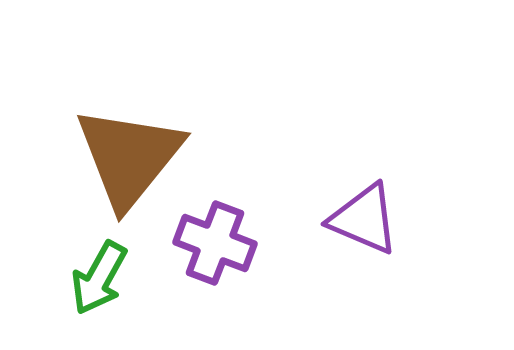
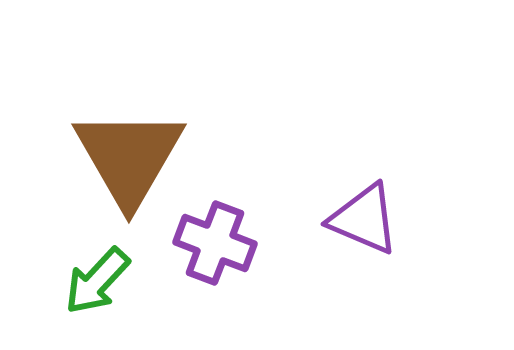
brown triangle: rotated 9 degrees counterclockwise
green arrow: moved 2 px left, 3 px down; rotated 14 degrees clockwise
